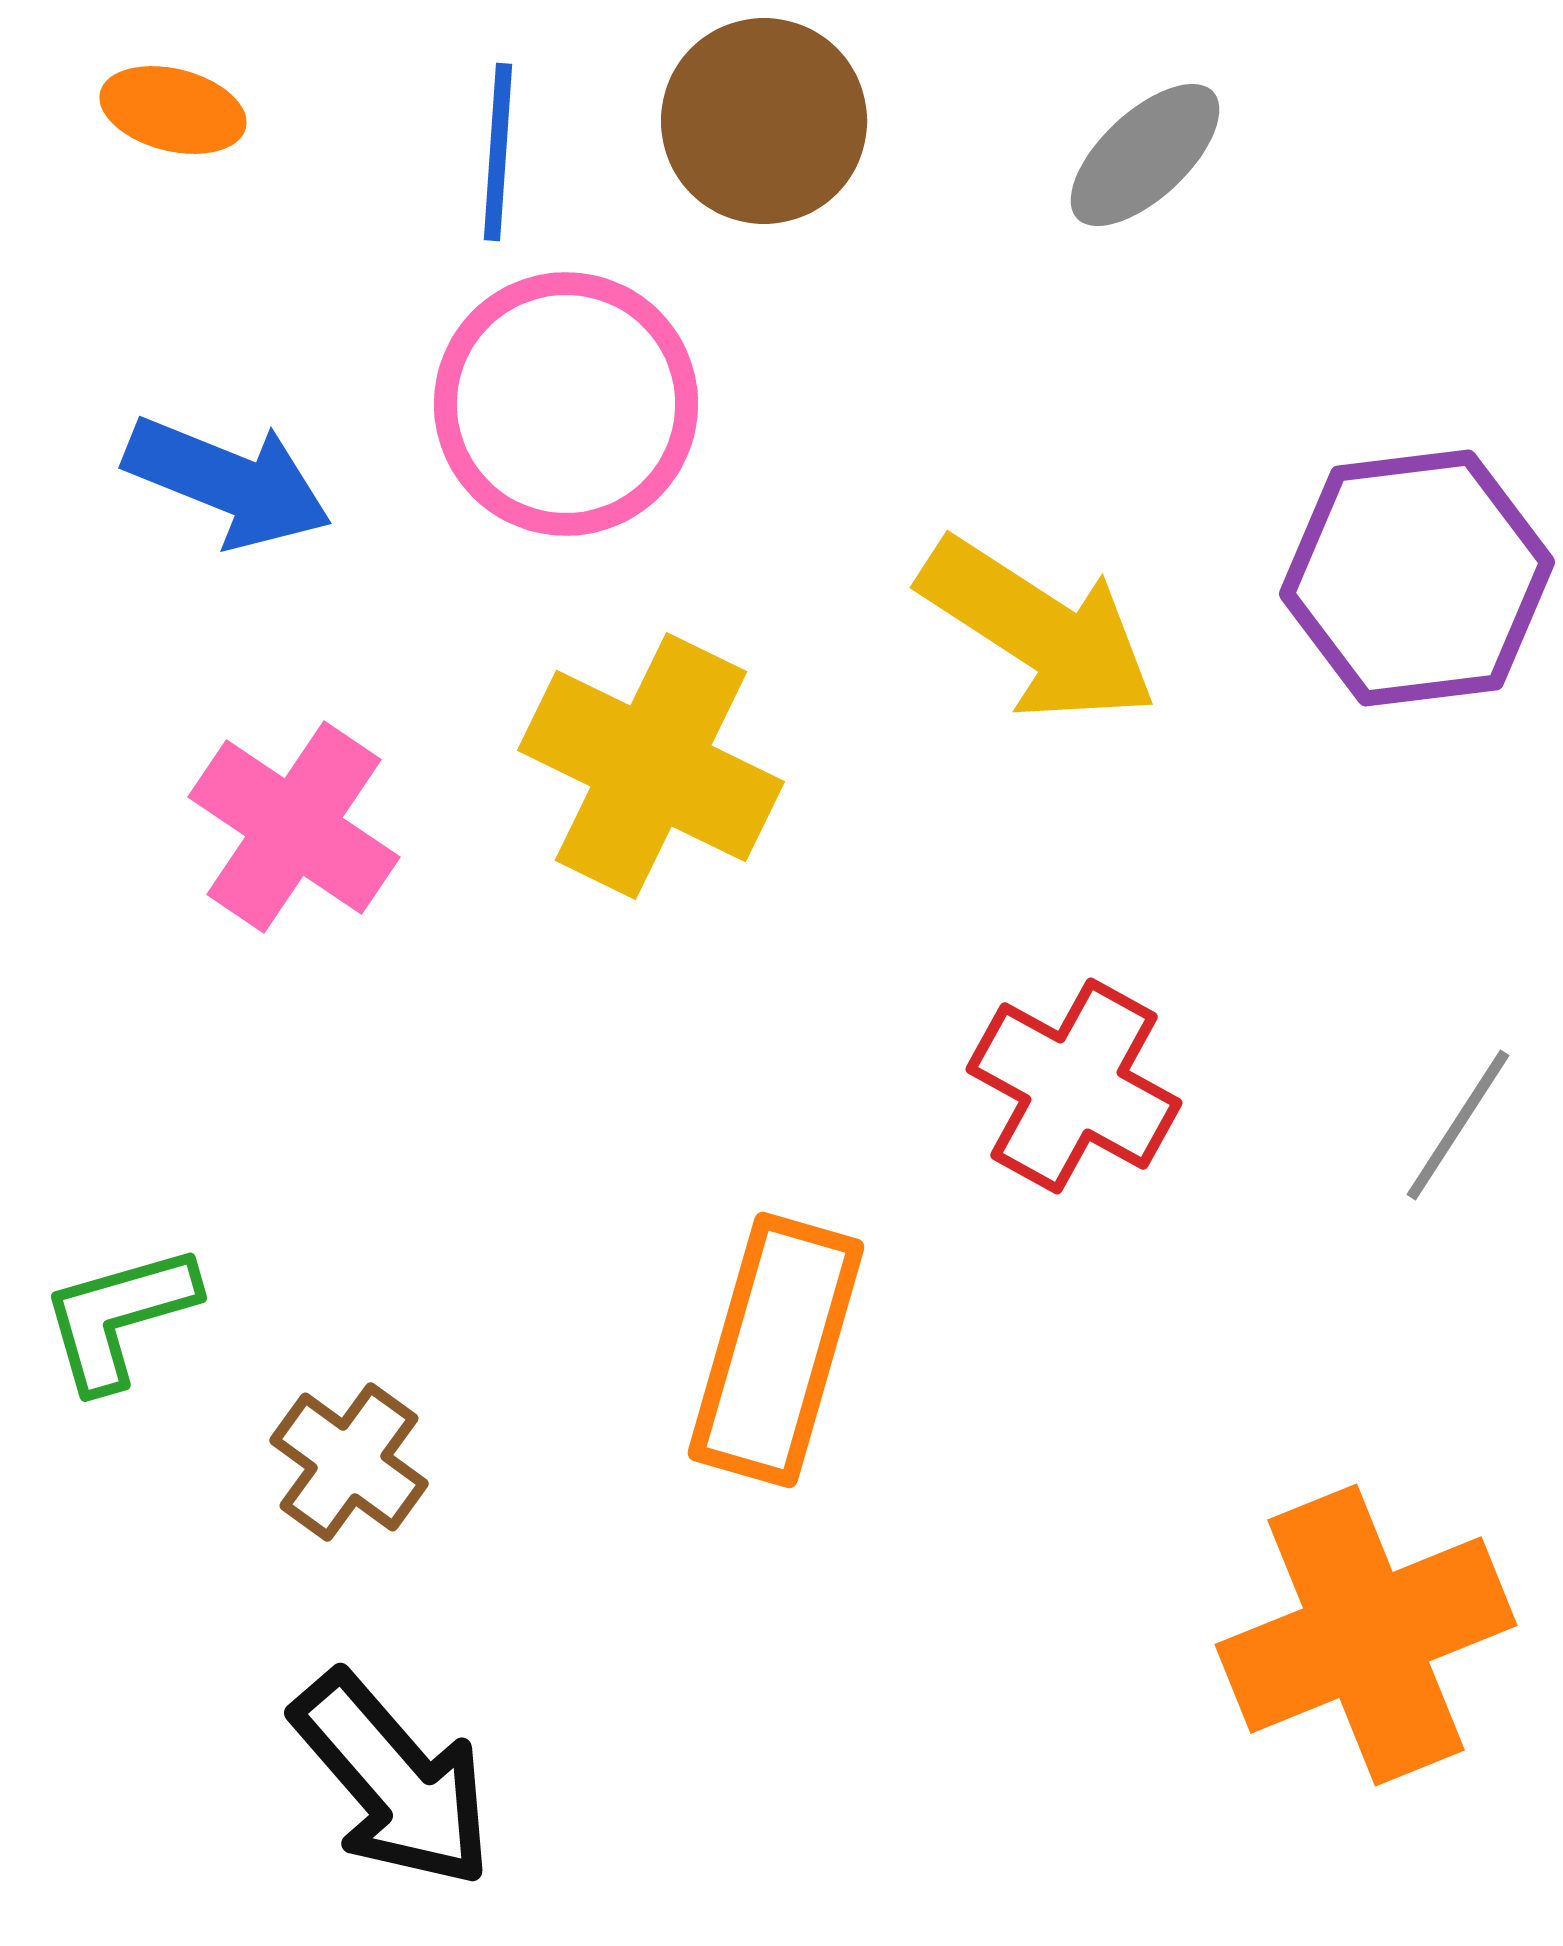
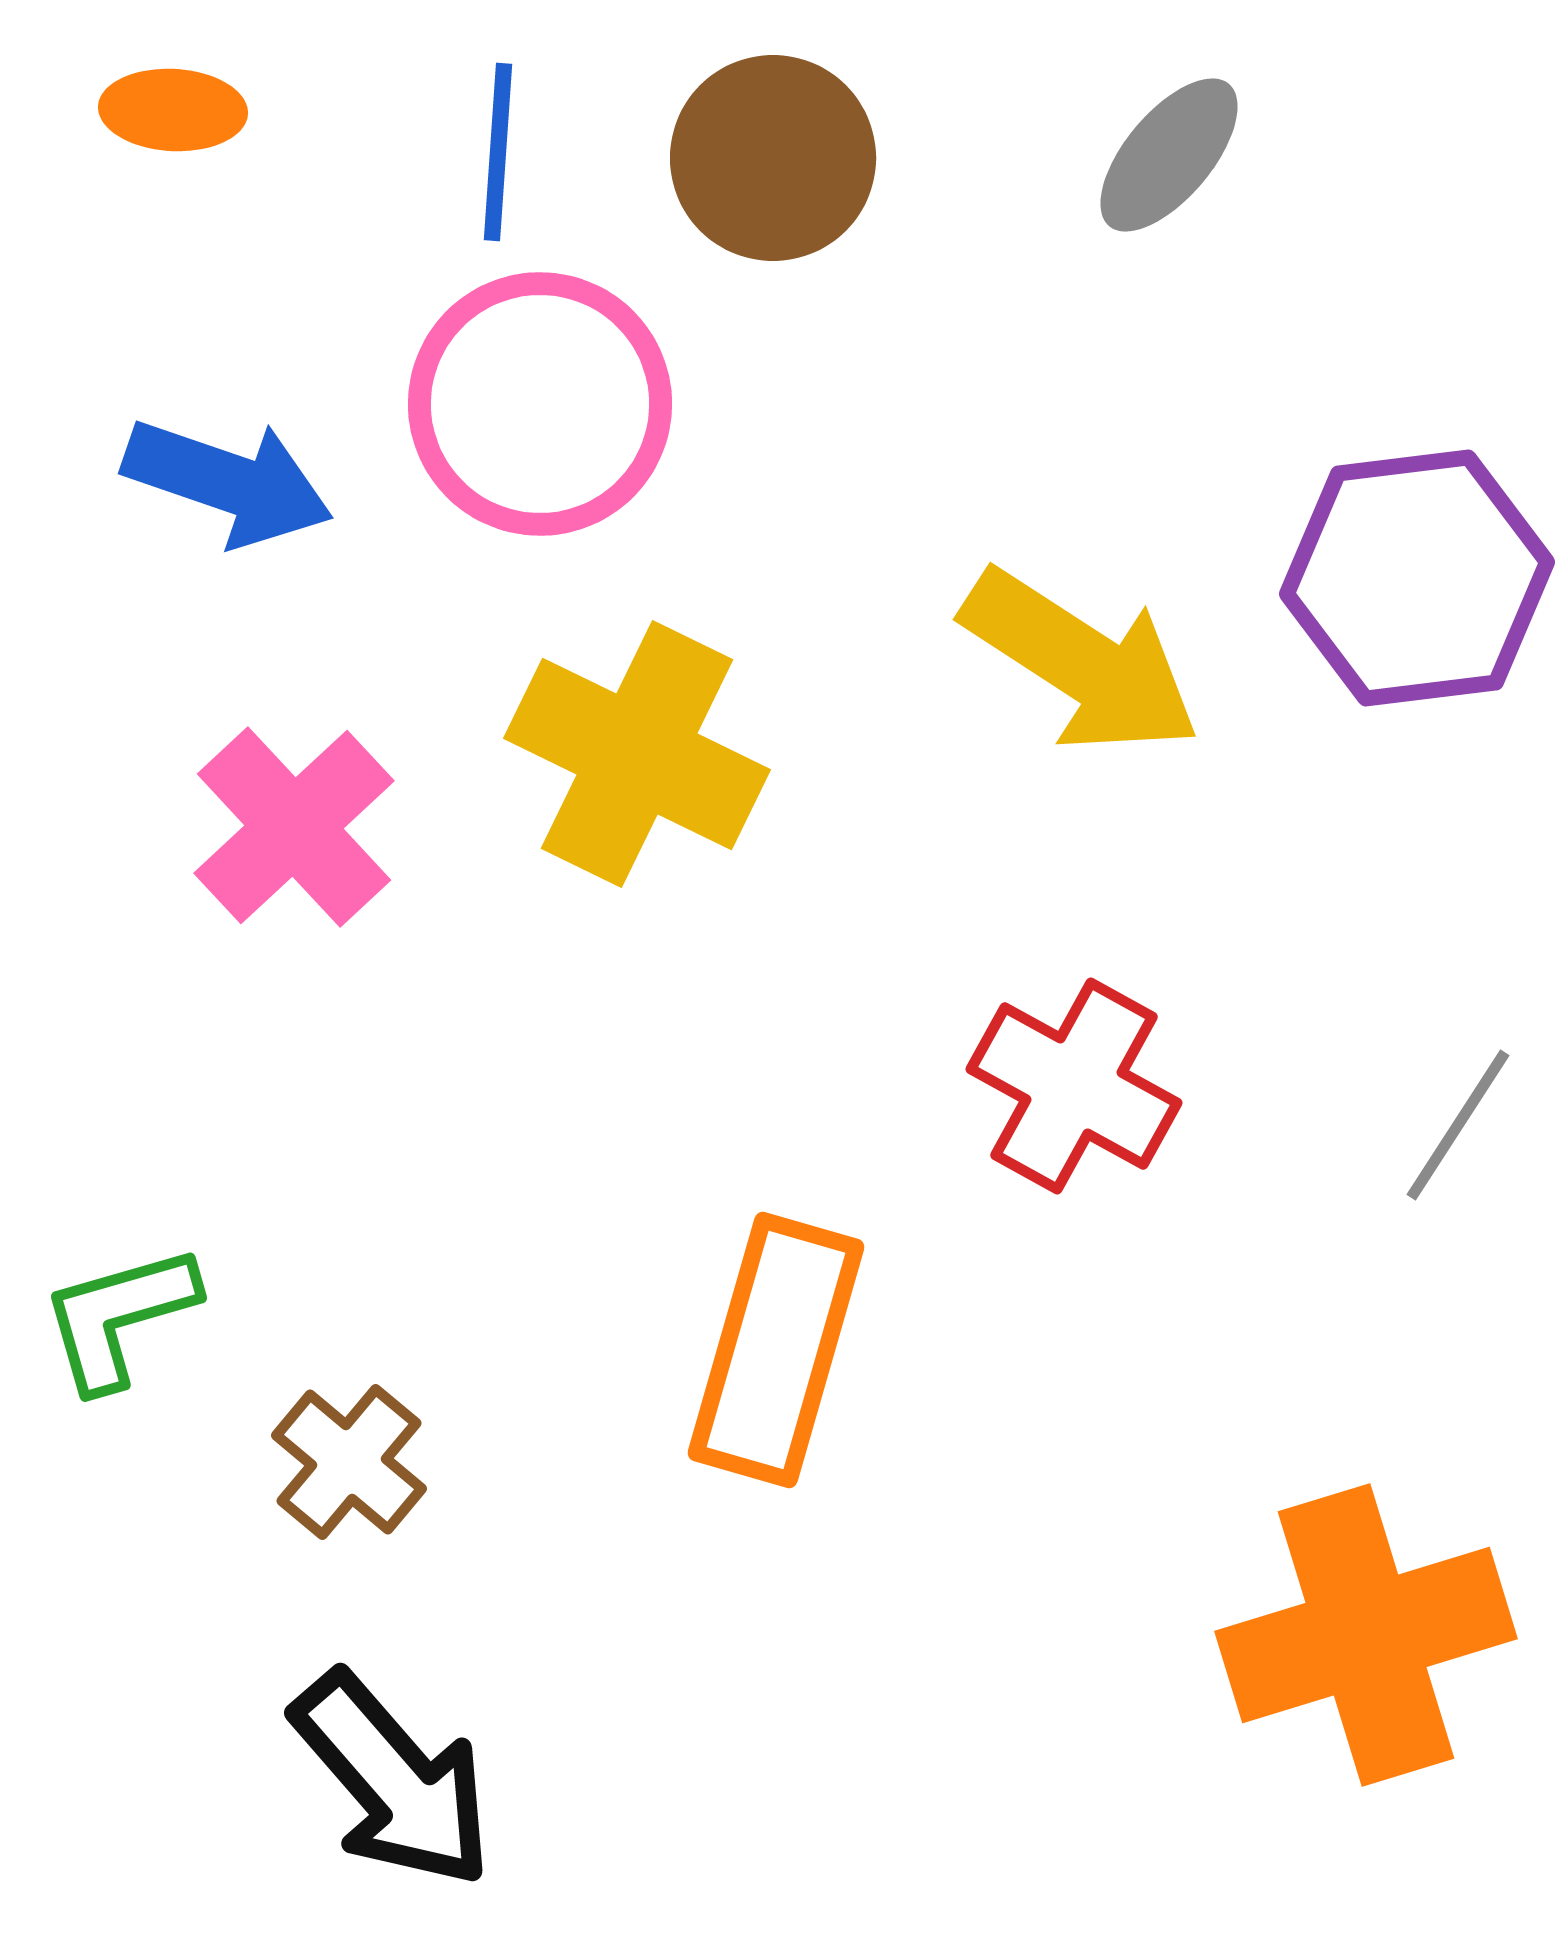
orange ellipse: rotated 11 degrees counterclockwise
brown circle: moved 9 px right, 37 px down
gray ellipse: moved 24 px right; rotated 7 degrees counterclockwise
pink circle: moved 26 px left
blue arrow: rotated 3 degrees counterclockwise
yellow arrow: moved 43 px right, 32 px down
yellow cross: moved 14 px left, 12 px up
pink cross: rotated 13 degrees clockwise
brown cross: rotated 4 degrees clockwise
orange cross: rotated 5 degrees clockwise
